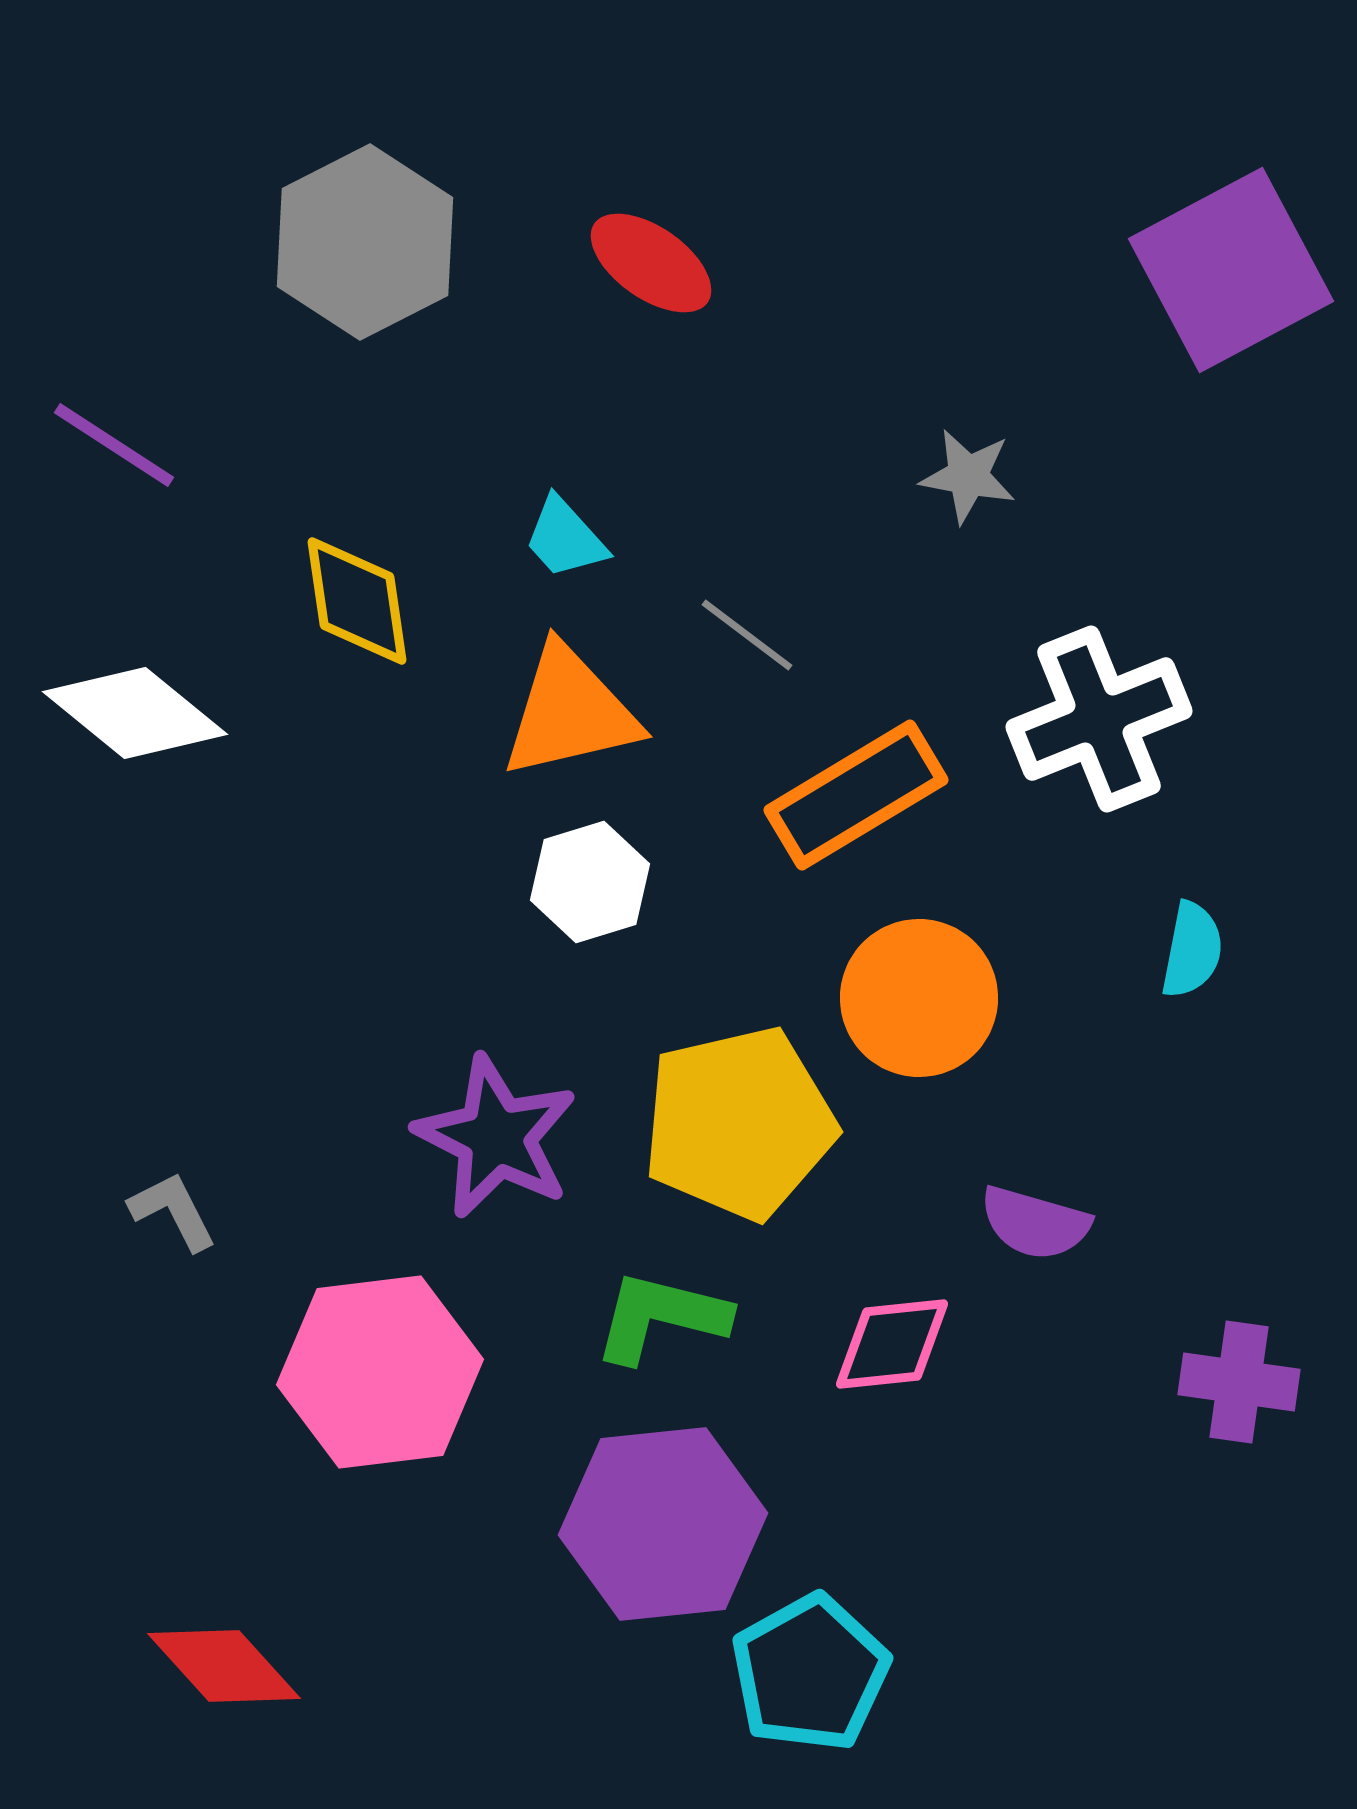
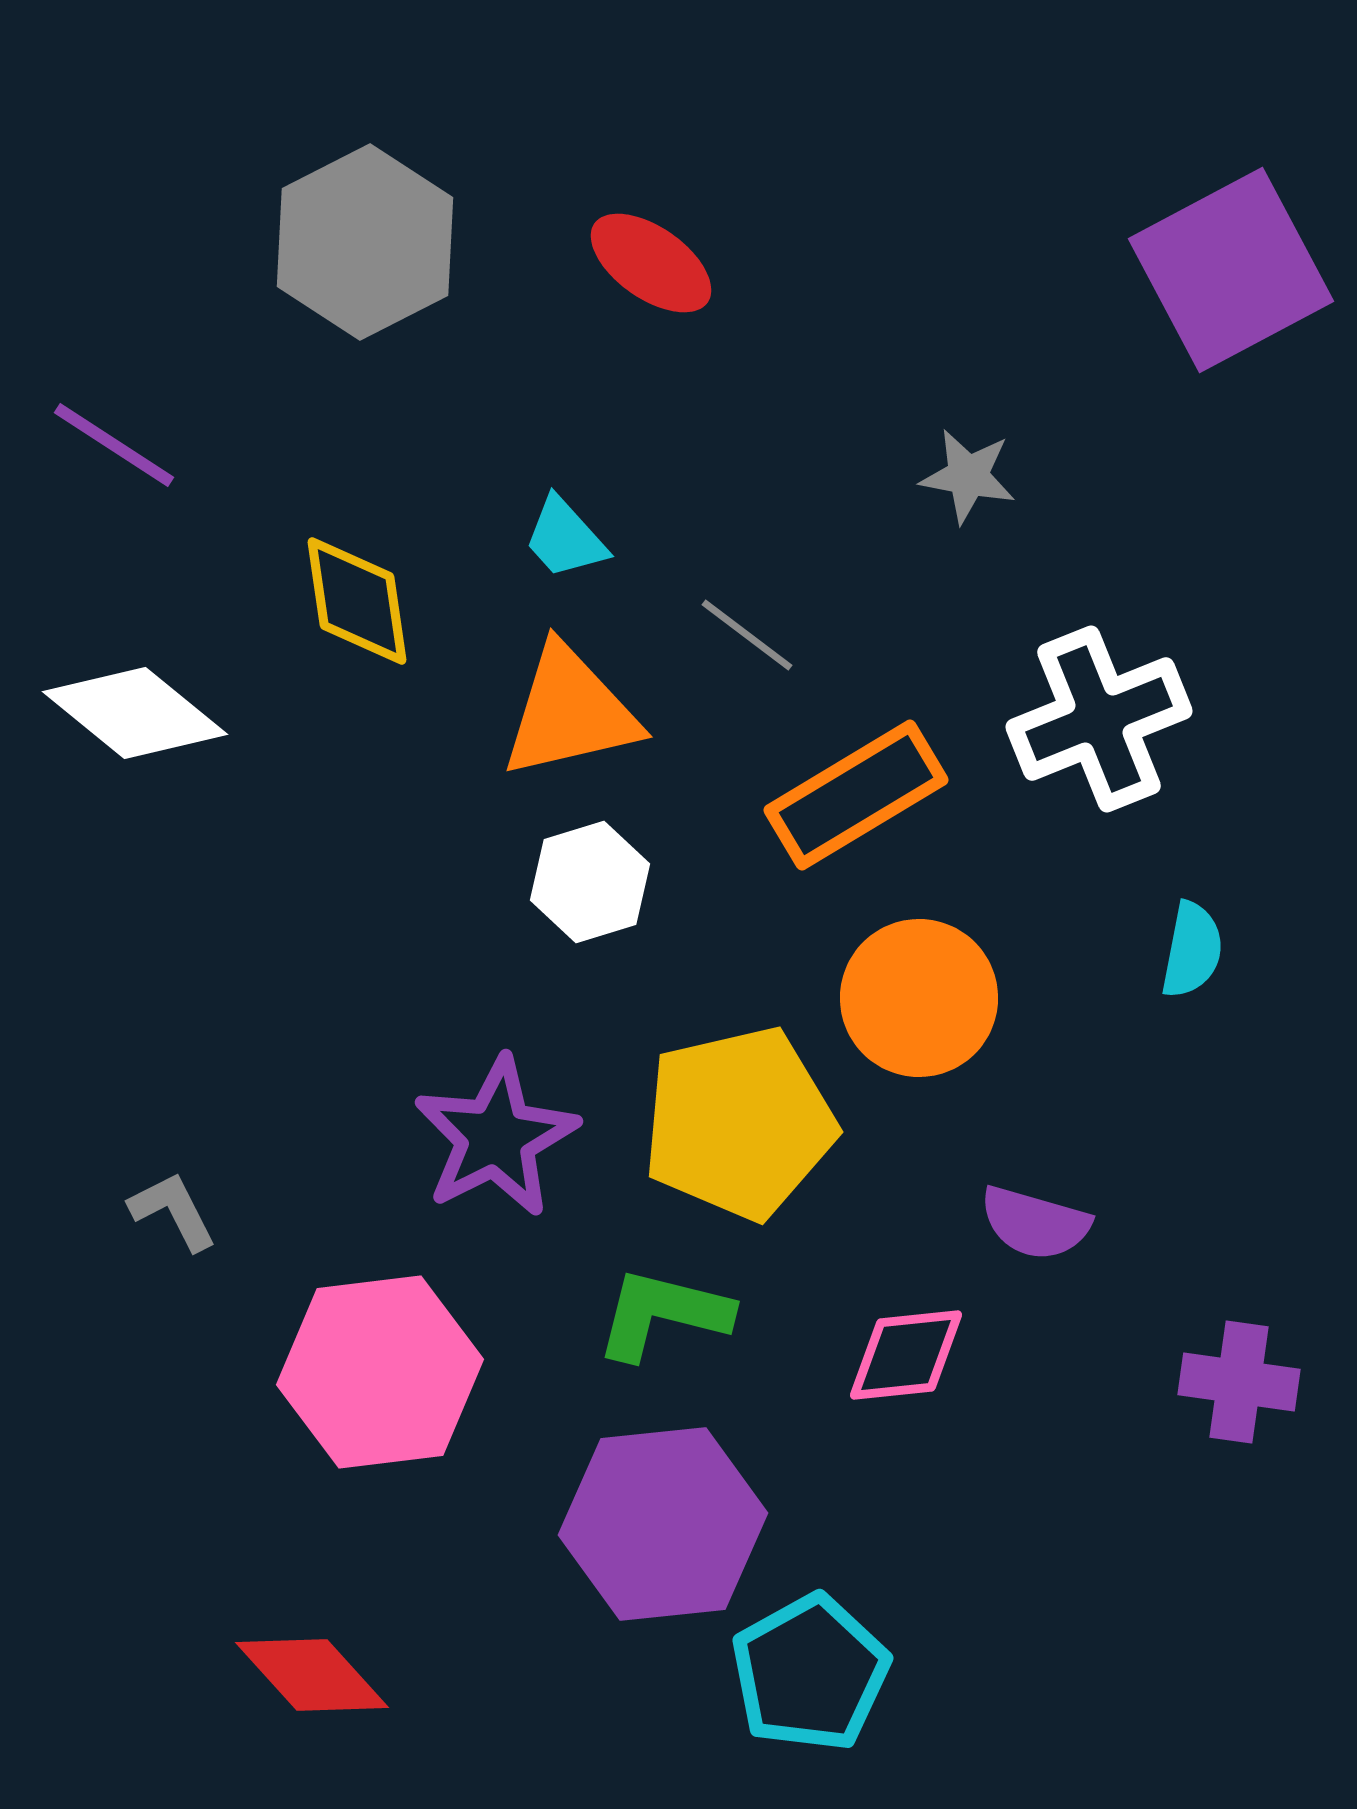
purple star: rotated 18 degrees clockwise
green L-shape: moved 2 px right, 3 px up
pink diamond: moved 14 px right, 11 px down
red diamond: moved 88 px right, 9 px down
